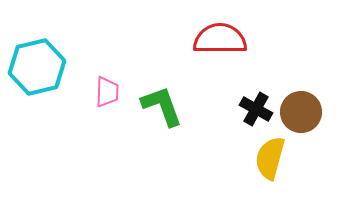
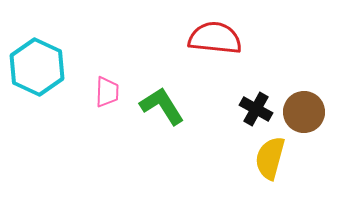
red semicircle: moved 5 px left, 1 px up; rotated 6 degrees clockwise
cyan hexagon: rotated 22 degrees counterclockwise
green L-shape: rotated 12 degrees counterclockwise
brown circle: moved 3 px right
